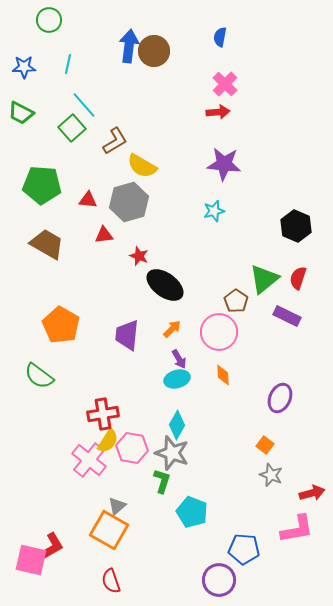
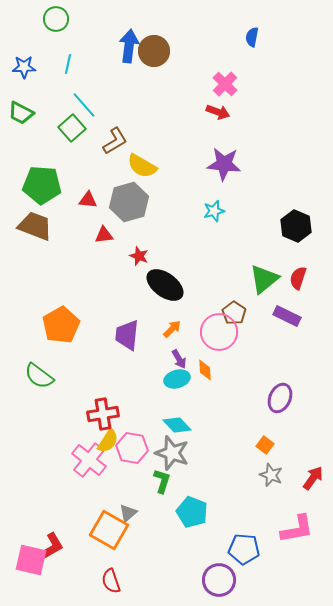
green circle at (49, 20): moved 7 px right, 1 px up
blue semicircle at (220, 37): moved 32 px right
red arrow at (218, 112): rotated 25 degrees clockwise
brown trapezoid at (47, 244): moved 12 px left, 18 px up; rotated 9 degrees counterclockwise
brown pentagon at (236, 301): moved 2 px left, 12 px down
orange pentagon at (61, 325): rotated 12 degrees clockwise
orange diamond at (223, 375): moved 18 px left, 5 px up
cyan diamond at (177, 425): rotated 72 degrees counterclockwise
red arrow at (312, 493): moved 1 px right, 15 px up; rotated 40 degrees counterclockwise
gray triangle at (117, 506): moved 11 px right, 7 px down
